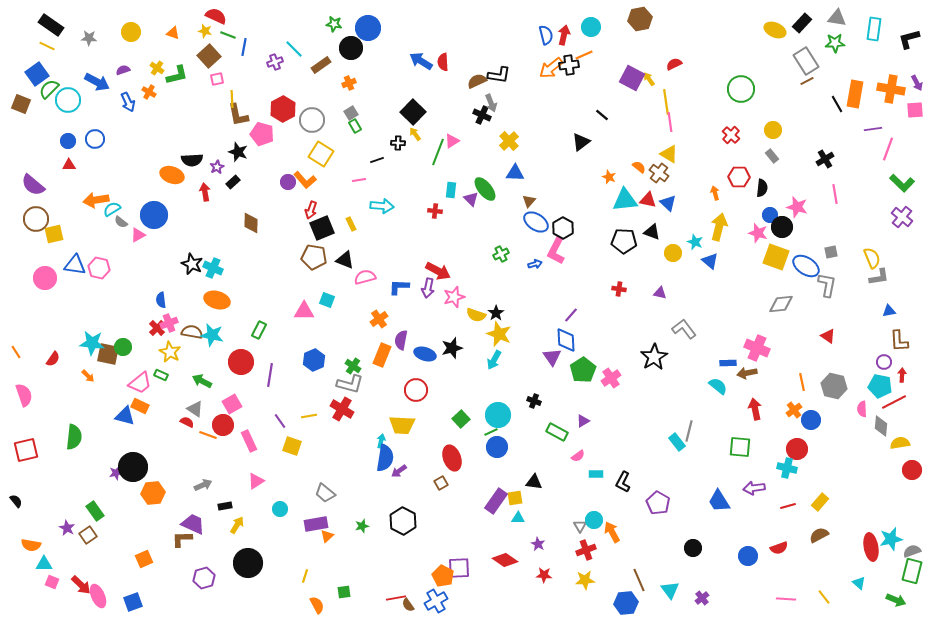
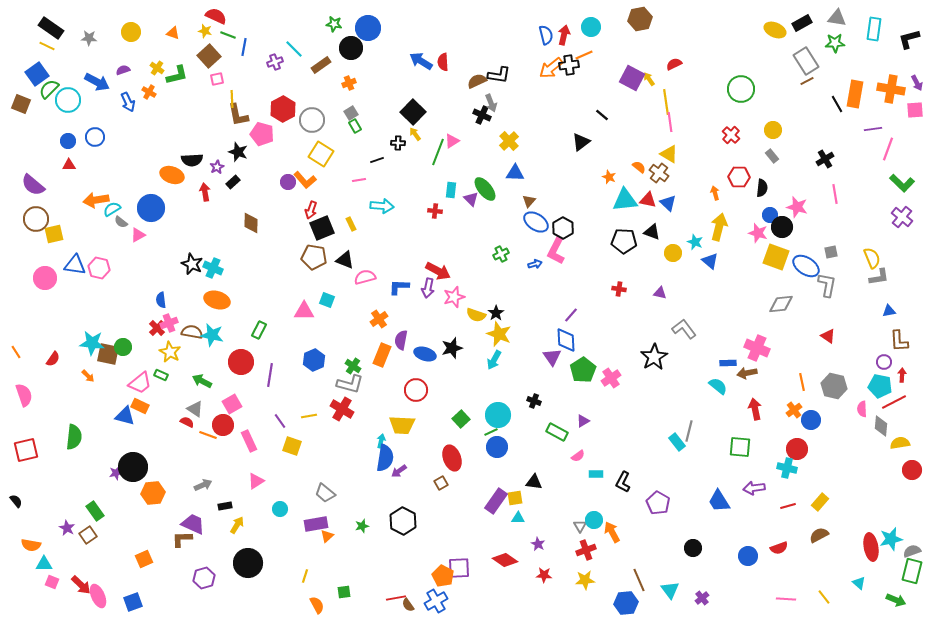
black rectangle at (802, 23): rotated 18 degrees clockwise
black rectangle at (51, 25): moved 3 px down
blue circle at (95, 139): moved 2 px up
blue circle at (154, 215): moved 3 px left, 7 px up
